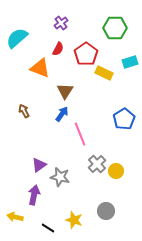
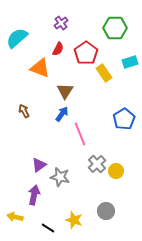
red pentagon: moved 1 px up
yellow rectangle: rotated 30 degrees clockwise
